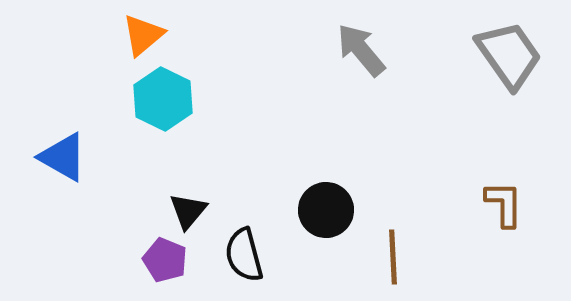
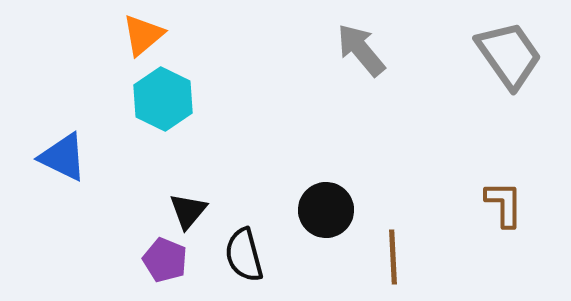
blue triangle: rotated 4 degrees counterclockwise
